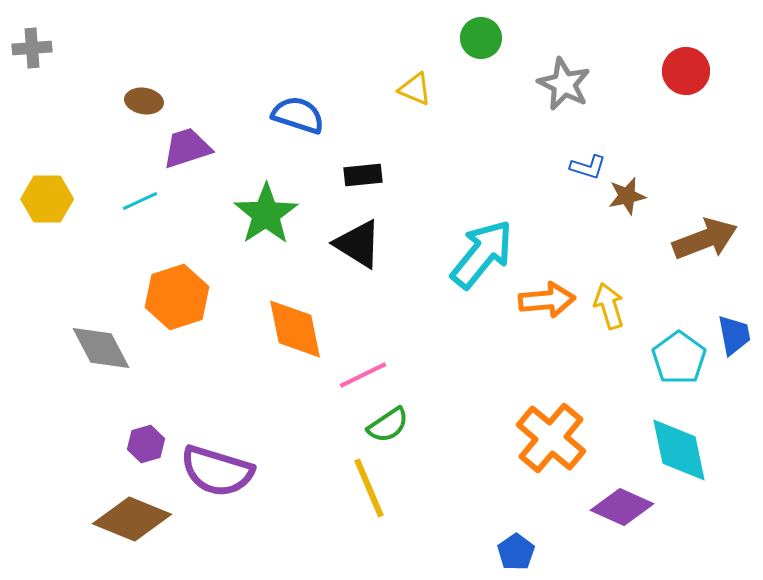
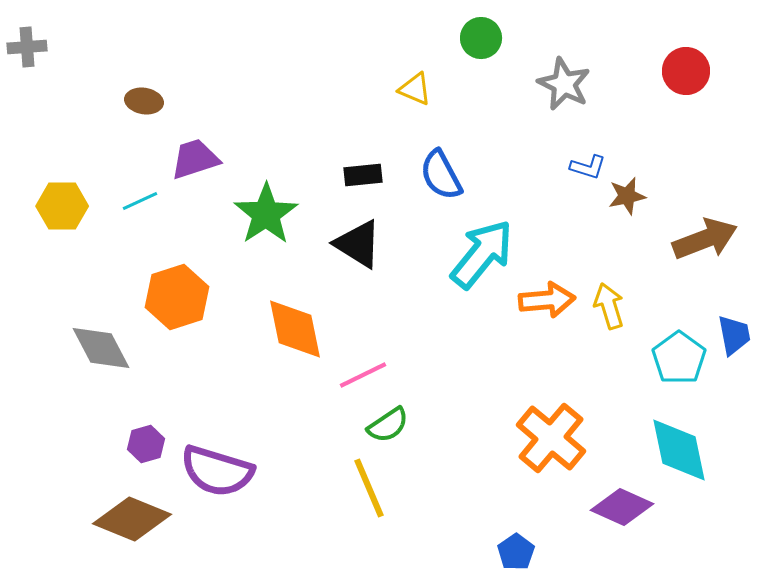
gray cross: moved 5 px left, 1 px up
blue semicircle: moved 143 px right, 60 px down; rotated 136 degrees counterclockwise
purple trapezoid: moved 8 px right, 11 px down
yellow hexagon: moved 15 px right, 7 px down
